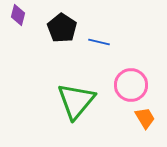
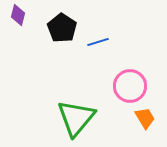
blue line: moved 1 px left; rotated 30 degrees counterclockwise
pink circle: moved 1 px left, 1 px down
green triangle: moved 17 px down
